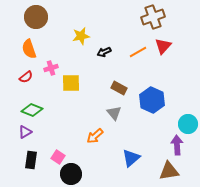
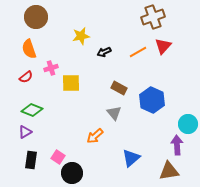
black circle: moved 1 px right, 1 px up
